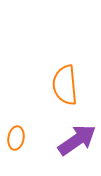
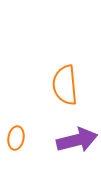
purple arrow: rotated 21 degrees clockwise
